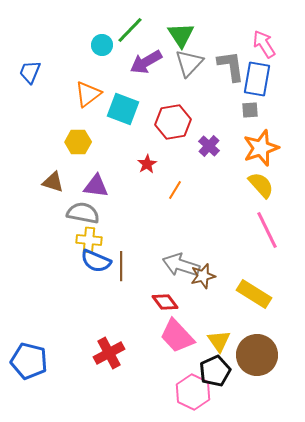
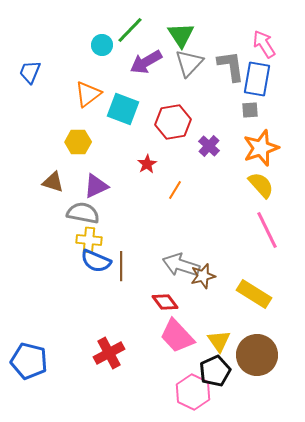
purple triangle: rotated 32 degrees counterclockwise
